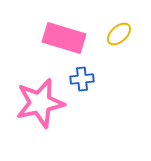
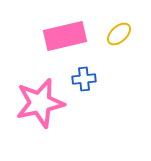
pink rectangle: moved 1 px right, 2 px up; rotated 30 degrees counterclockwise
blue cross: moved 2 px right
